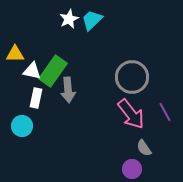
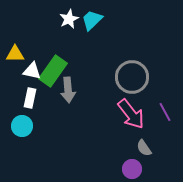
white rectangle: moved 6 px left
